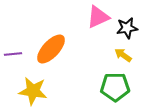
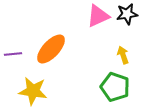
pink triangle: moved 1 px up
black star: moved 14 px up
yellow arrow: rotated 36 degrees clockwise
green pentagon: rotated 20 degrees clockwise
